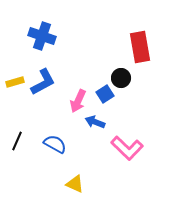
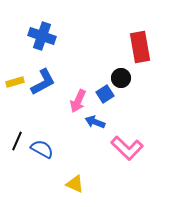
blue semicircle: moved 13 px left, 5 px down
